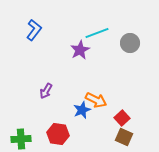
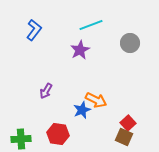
cyan line: moved 6 px left, 8 px up
red square: moved 6 px right, 5 px down
